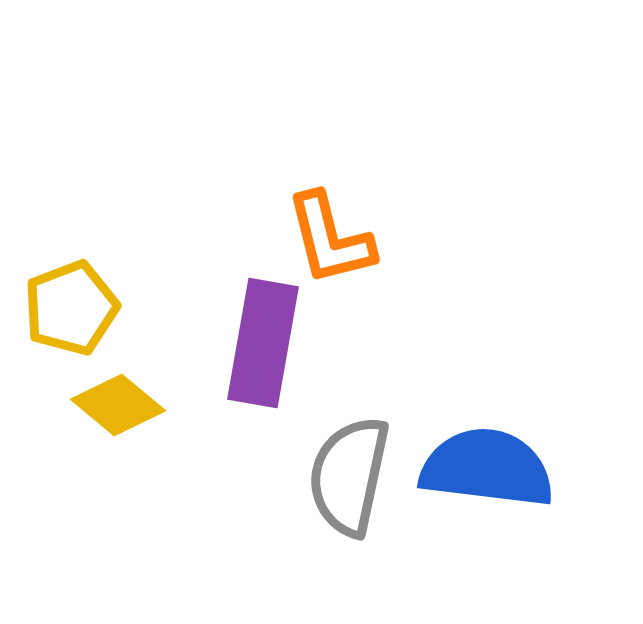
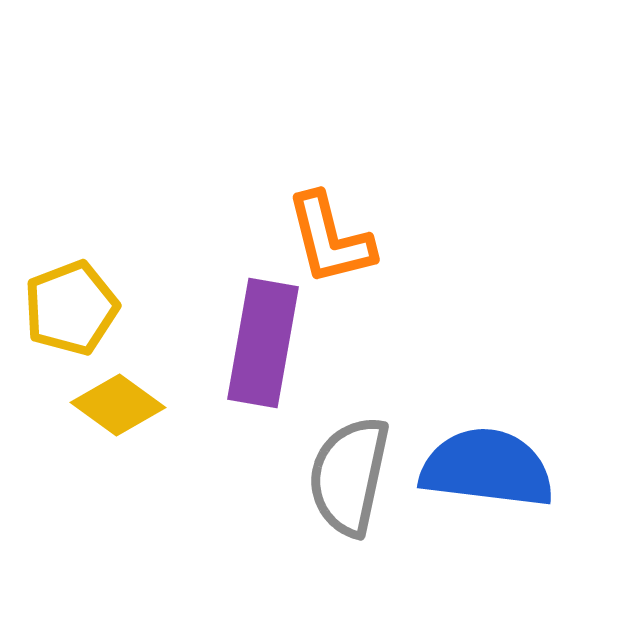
yellow diamond: rotated 4 degrees counterclockwise
